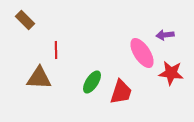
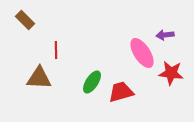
red trapezoid: rotated 124 degrees counterclockwise
